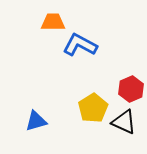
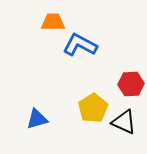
red hexagon: moved 5 px up; rotated 20 degrees clockwise
blue triangle: moved 1 px right, 2 px up
